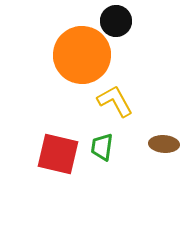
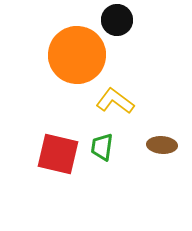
black circle: moved 1 px right, 1 px up
orange circle: moved 5 px left
yellow L-shape: rotated 24 degrees counterclockwise
brown ellipse: moved 2 px left, 1 px down
